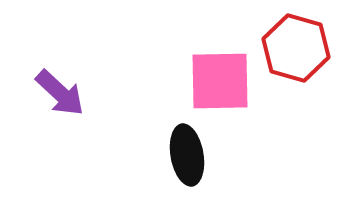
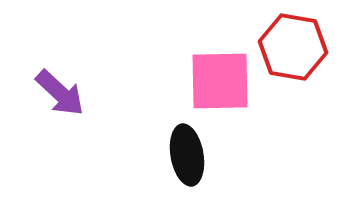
red hexagon: moved 3 px left, 1 px up; rotated 6 degrees counterclockwise
